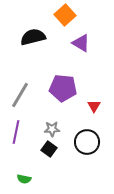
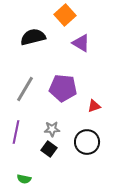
gray line: moved 5 px right, 6 px up
red triangle: rotated 40 degrees clockwise
